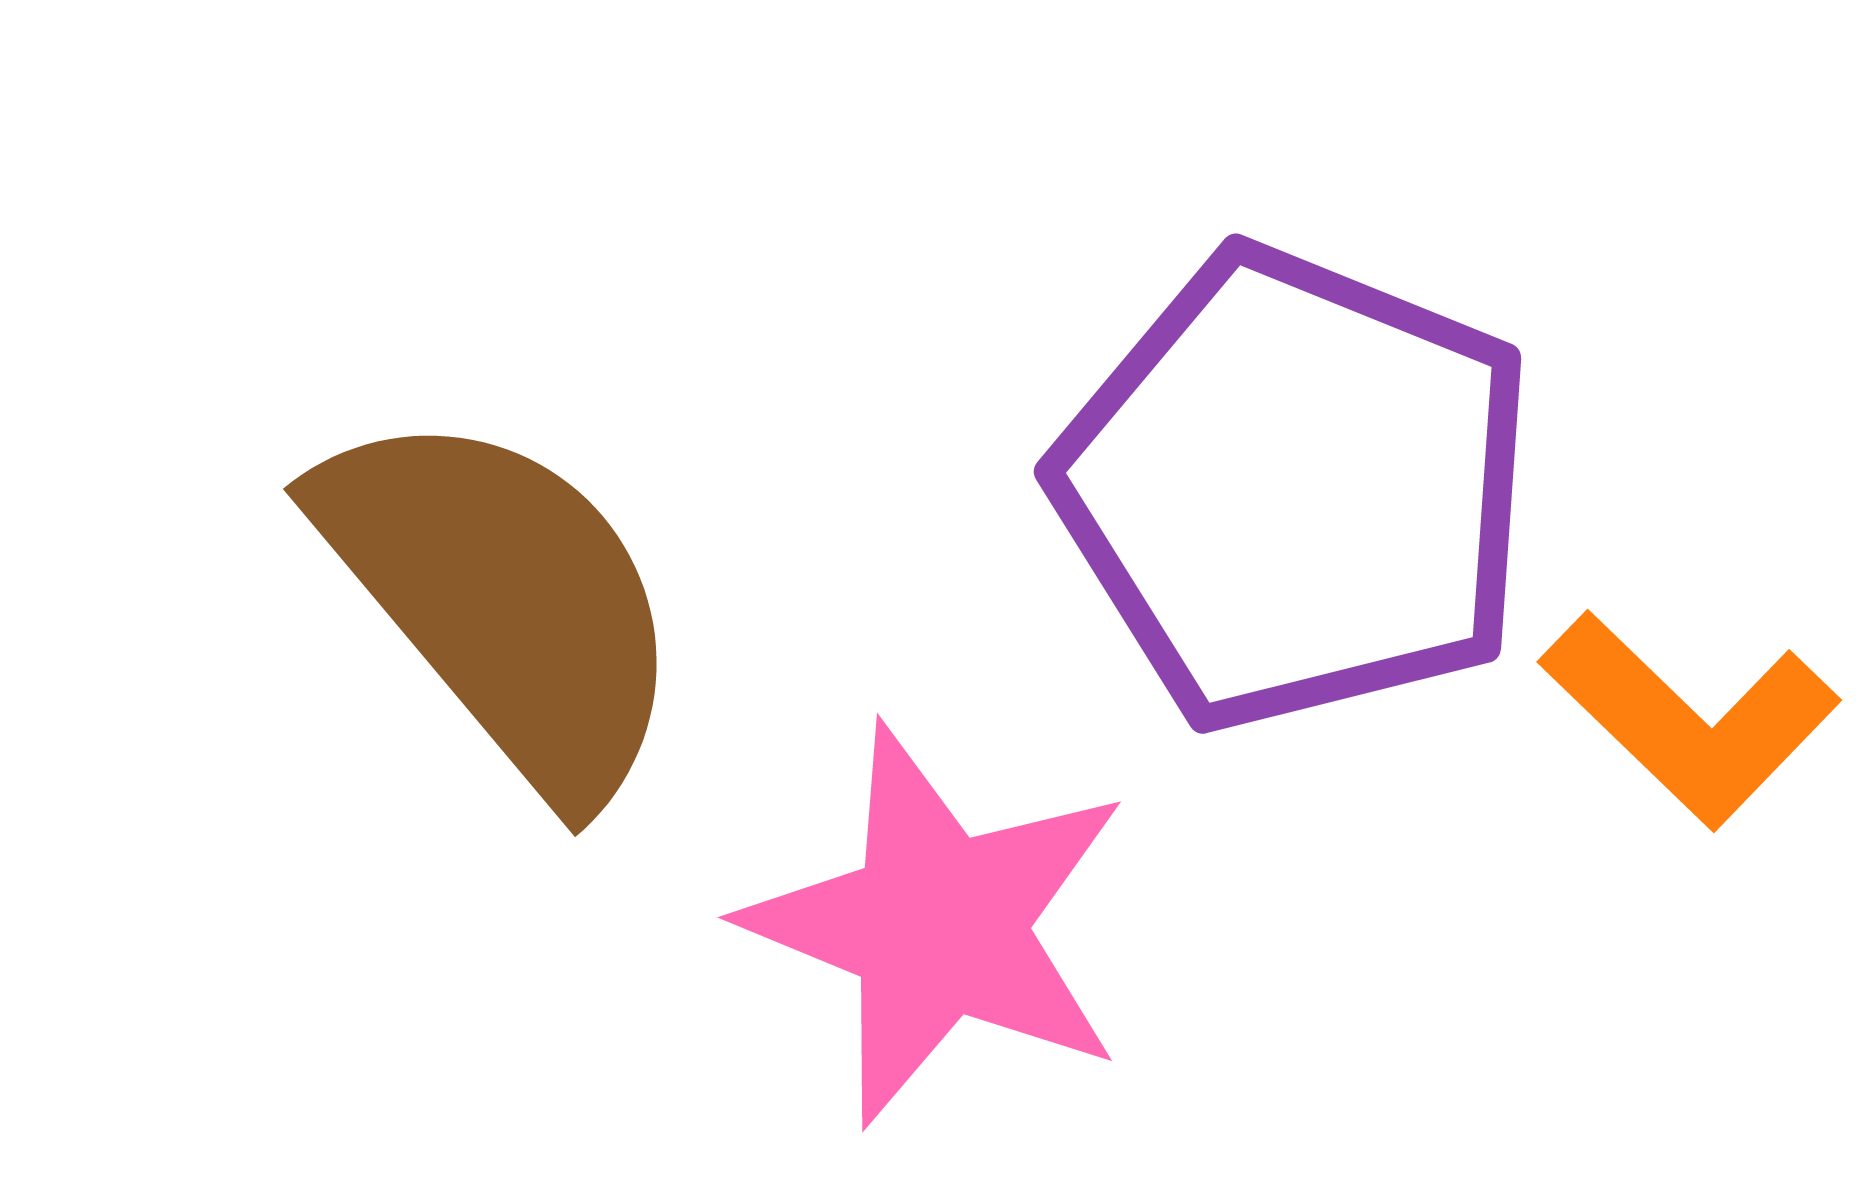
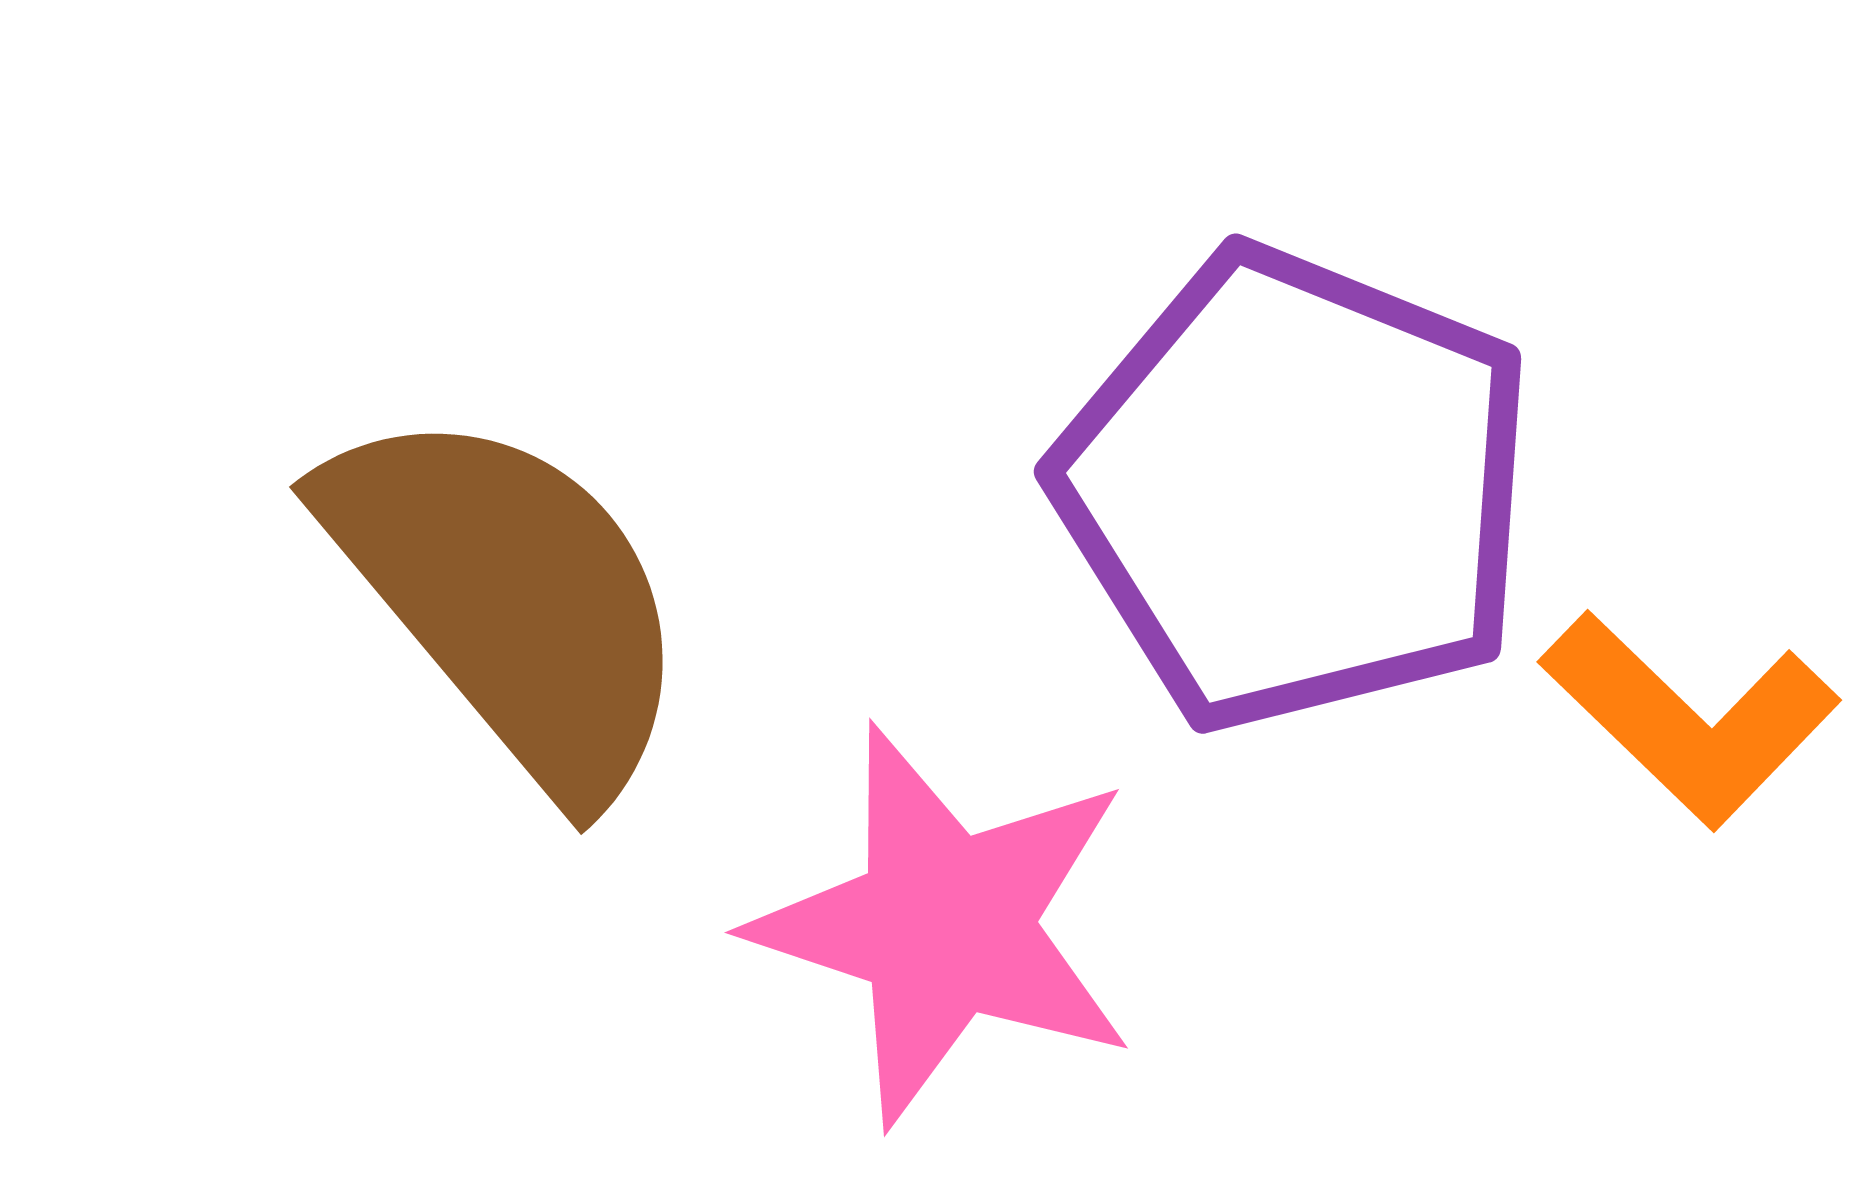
brown semicircle: moved 6 px right, 2 px up
pink star: moved 7 px right; rotated 4 degrees counterclockwise
